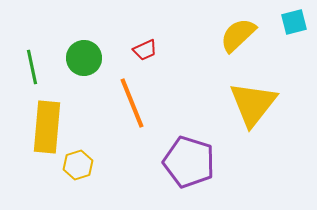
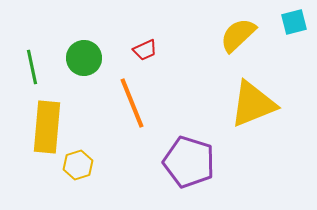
yellow triangle: rotated 30 degrees clockwise
